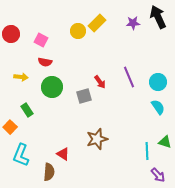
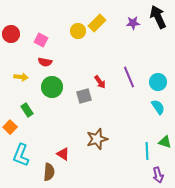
purple arrow: rotated 28 degrees clockwise
